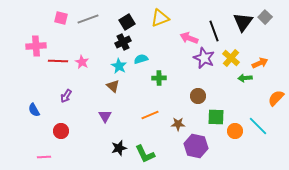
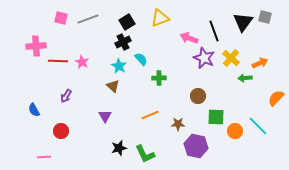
gray square: rotated 32 degrees counterclockwise
cyan semicircle: rotated 64 degrees clockwise
